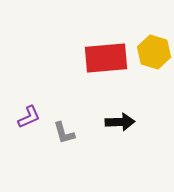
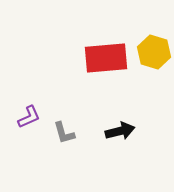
black arrow: moved 9 px down; rotated 12 degrees counterclockwise
